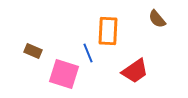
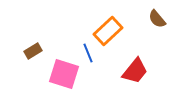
orange rectangle: rotated 44 degrees clockwise
brown rectangle: rotated 54 degrees counterclockwise
red trapezoid: rotated 16 degrees counterclockwise
